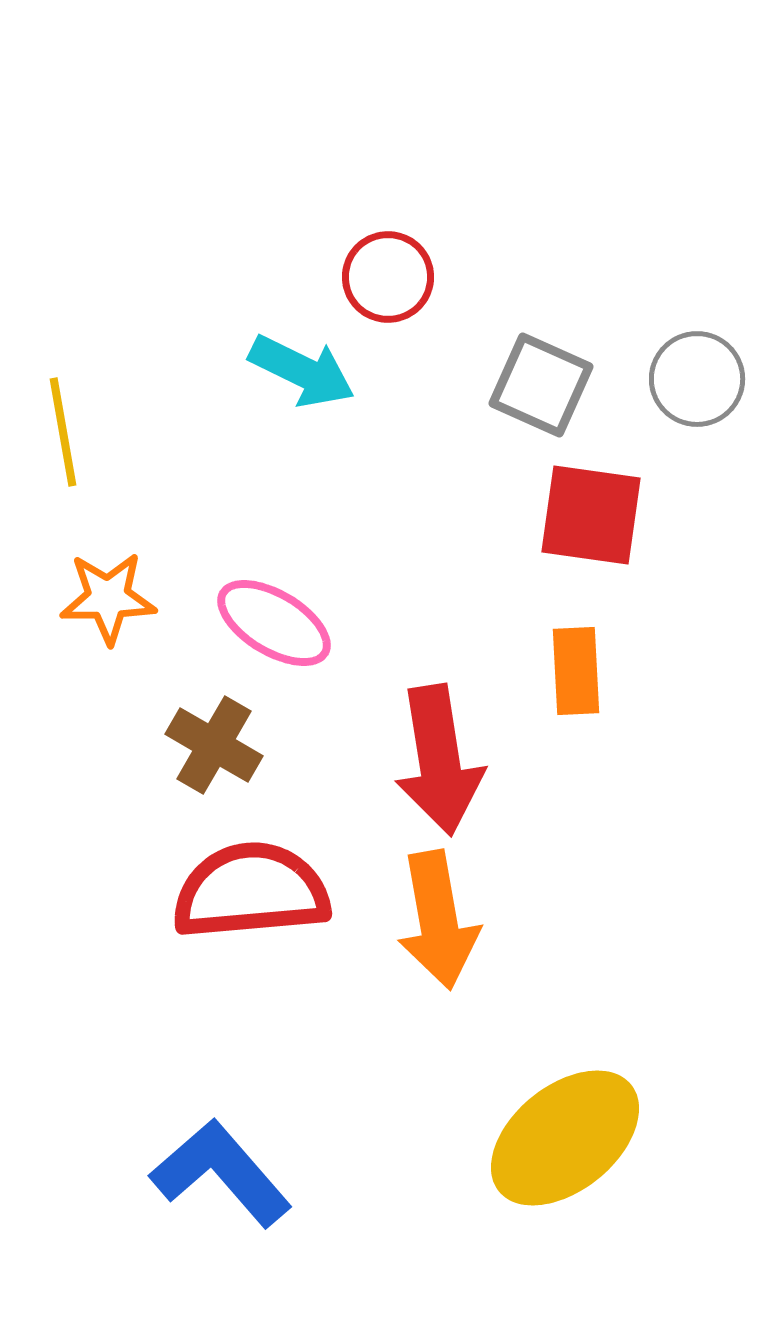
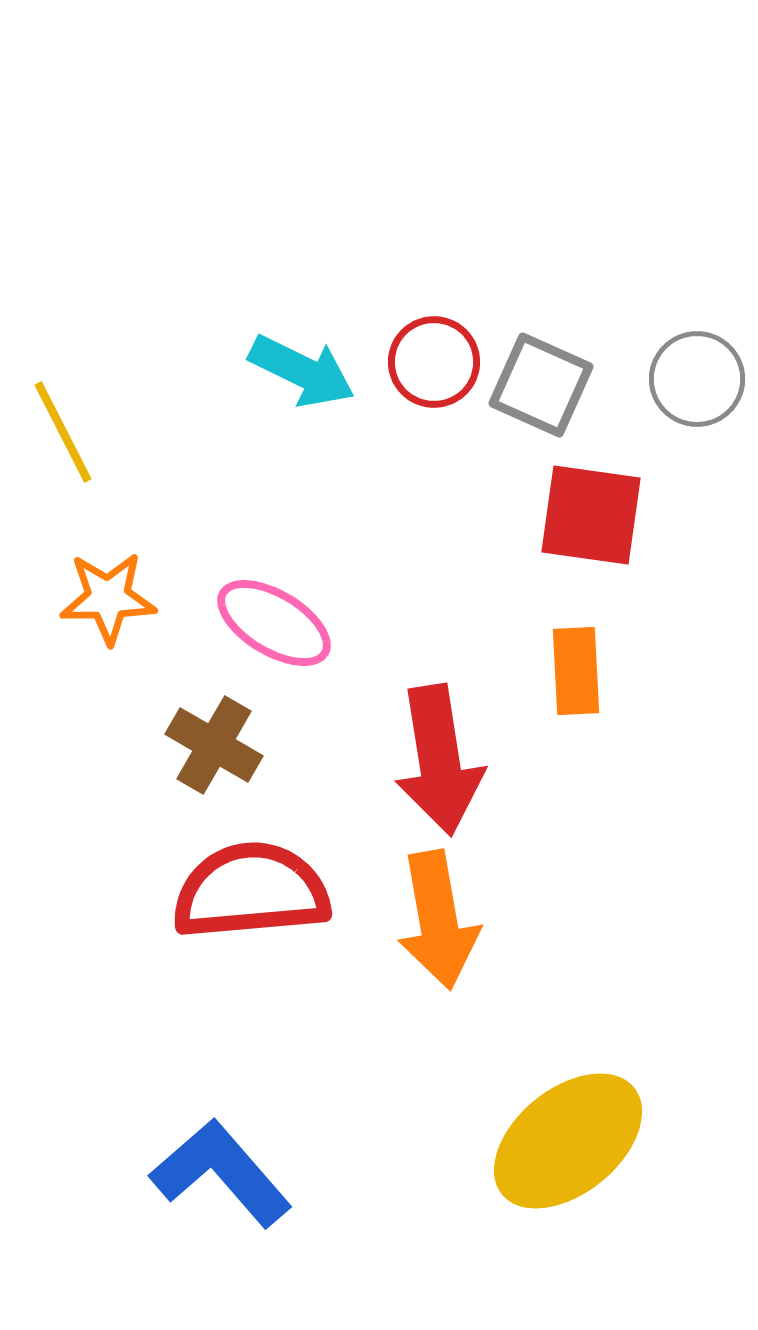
red circle: moved 46 px right, 85 px down
yellow line: rotated 17 degrees counterclockwise
yellow ellipse: moved 3 px right, 3 px down
